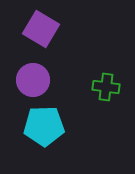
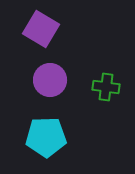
purple circle: moved 17 px right
cyan pentagon: moved 2 px right, 11 px down
